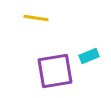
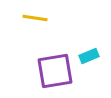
yellow line: moved 1 px left
